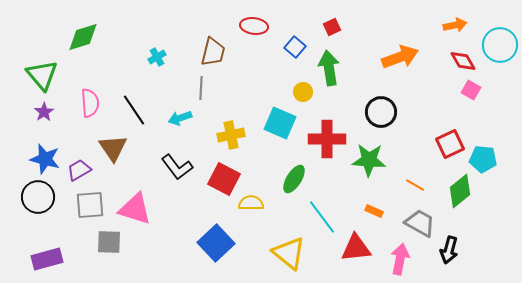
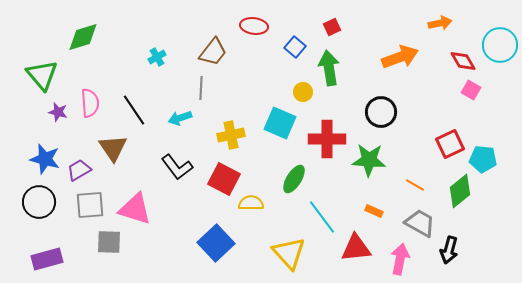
orange arrow at (455, 25): moved 15 px left, 2 px up
brown trapezoid at (213, 52): rotated 24 degrees clockwise
purple star at (44, 112): moved 14 px right; rotated 24 degrees counterclockwise
black circle at (38, 197): moved 1 px right, 5 px down
yellow triangle at (289, 253): rotated 9 degrees clockwise
